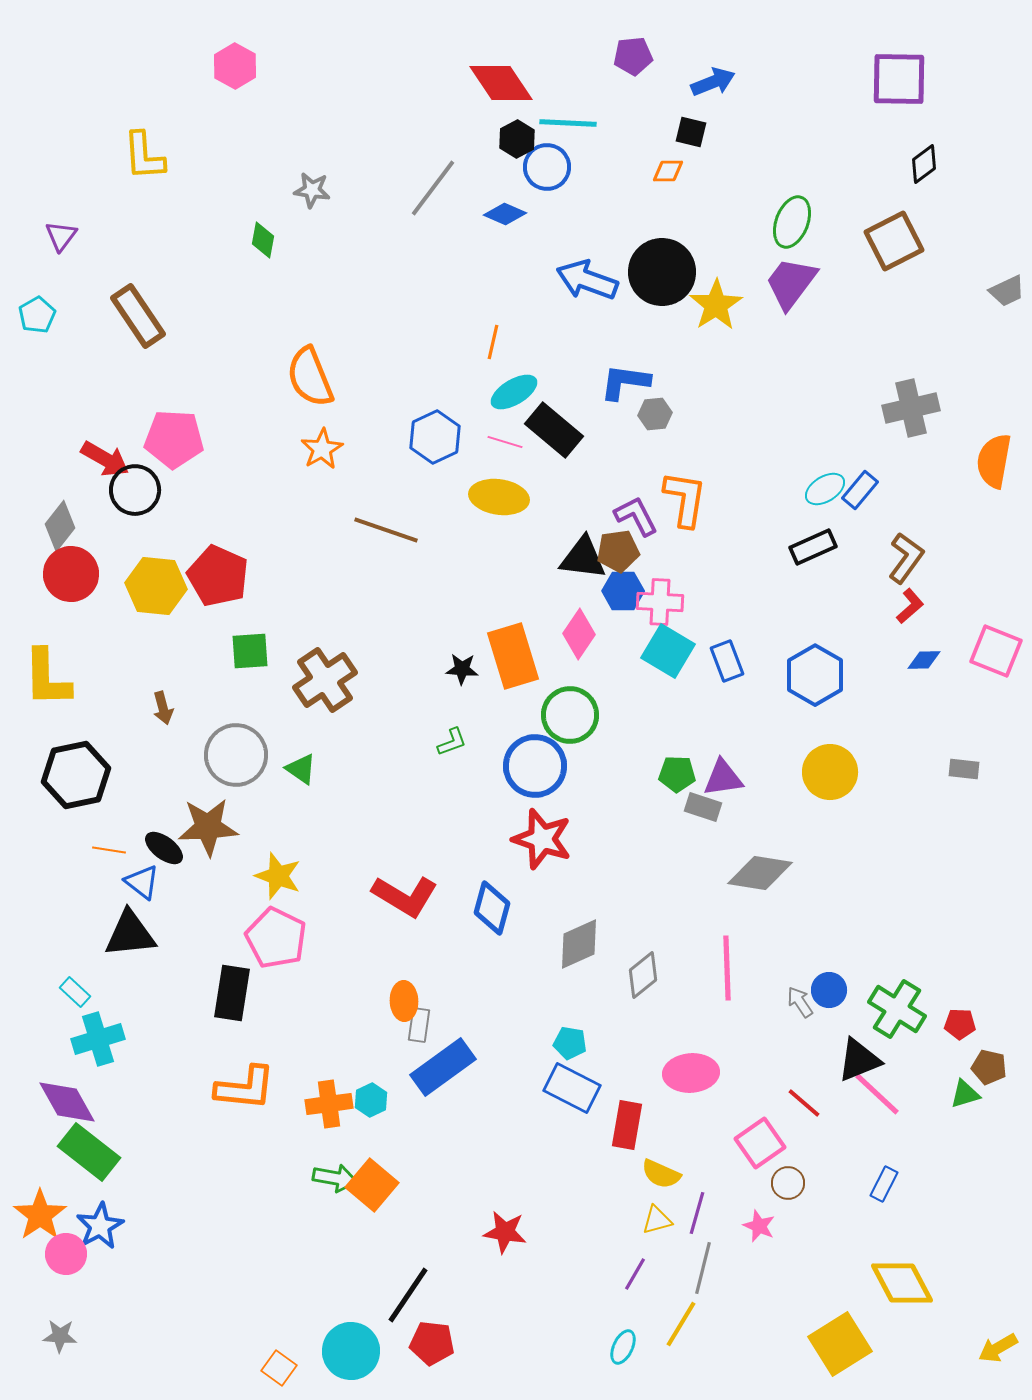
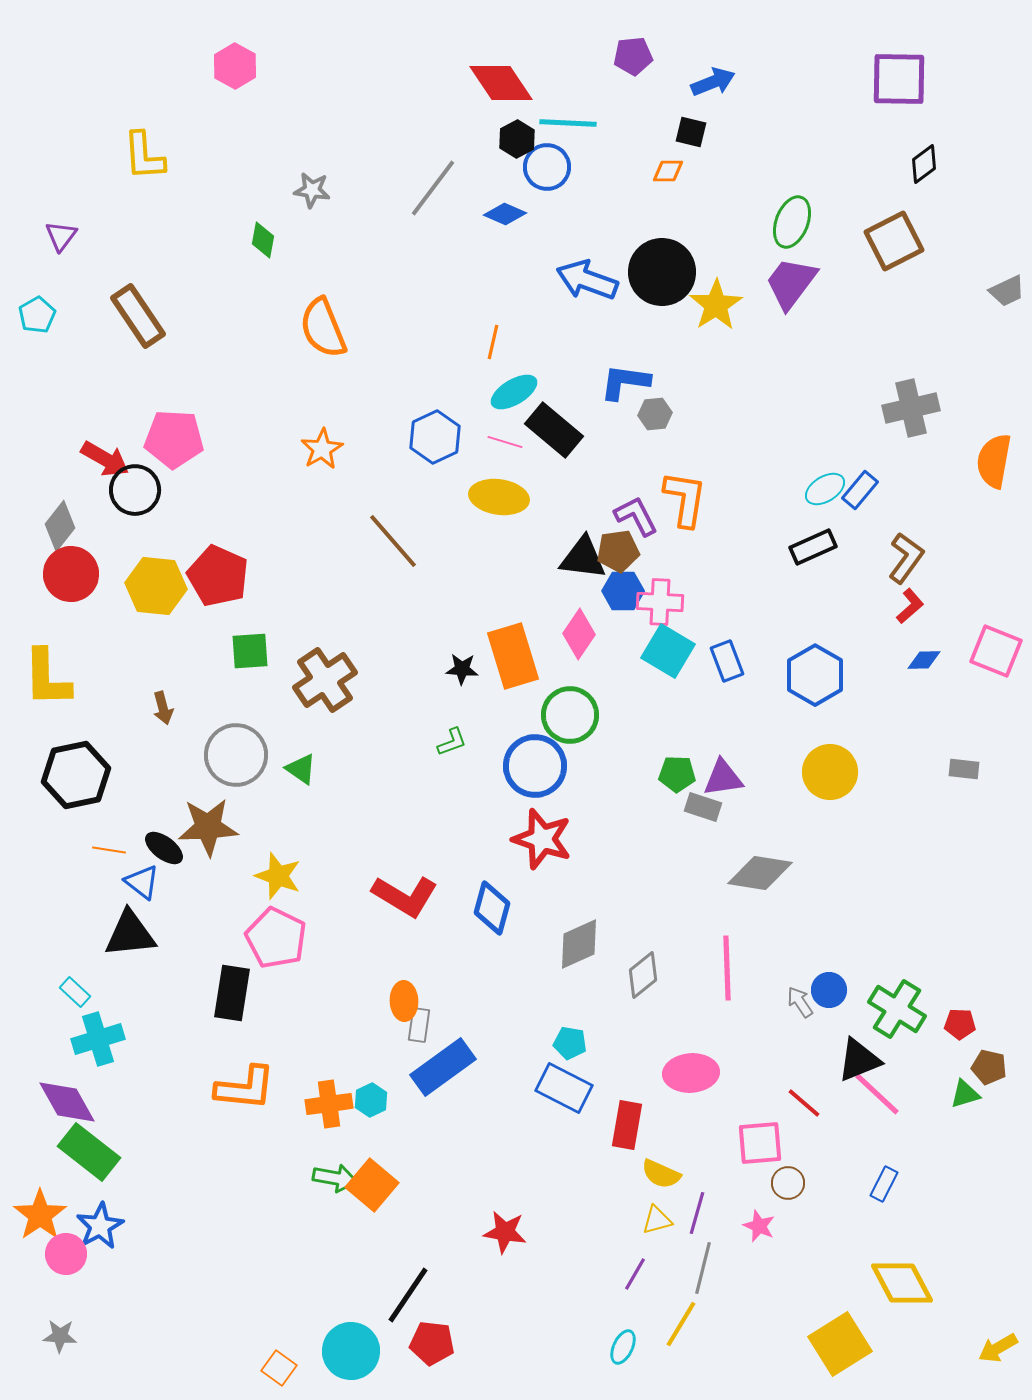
orange semicircle at (310, 377): moved 13 px right, 49 px up
brown line at (386, 530): moved 7 px right, 11 px down; rotated 30 degrees clockwise
blue rectangle at (572, 1088): moved 8 px left
pink square at (760, 1143): rotated 30 degrees clockwise
